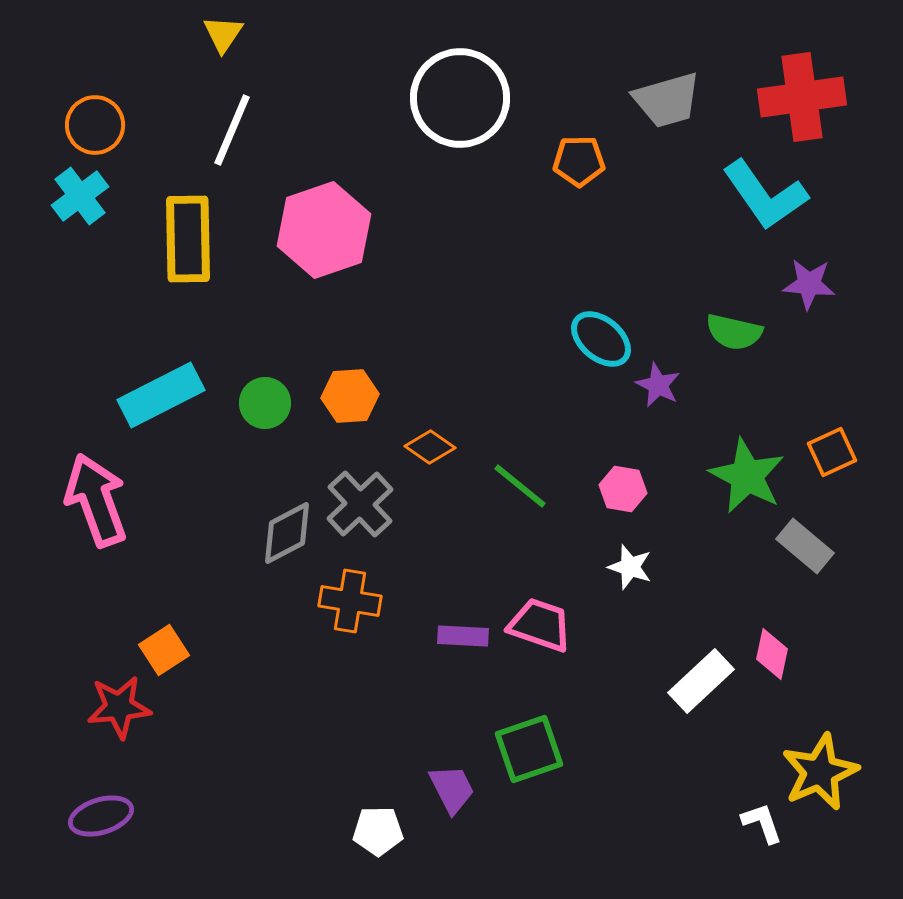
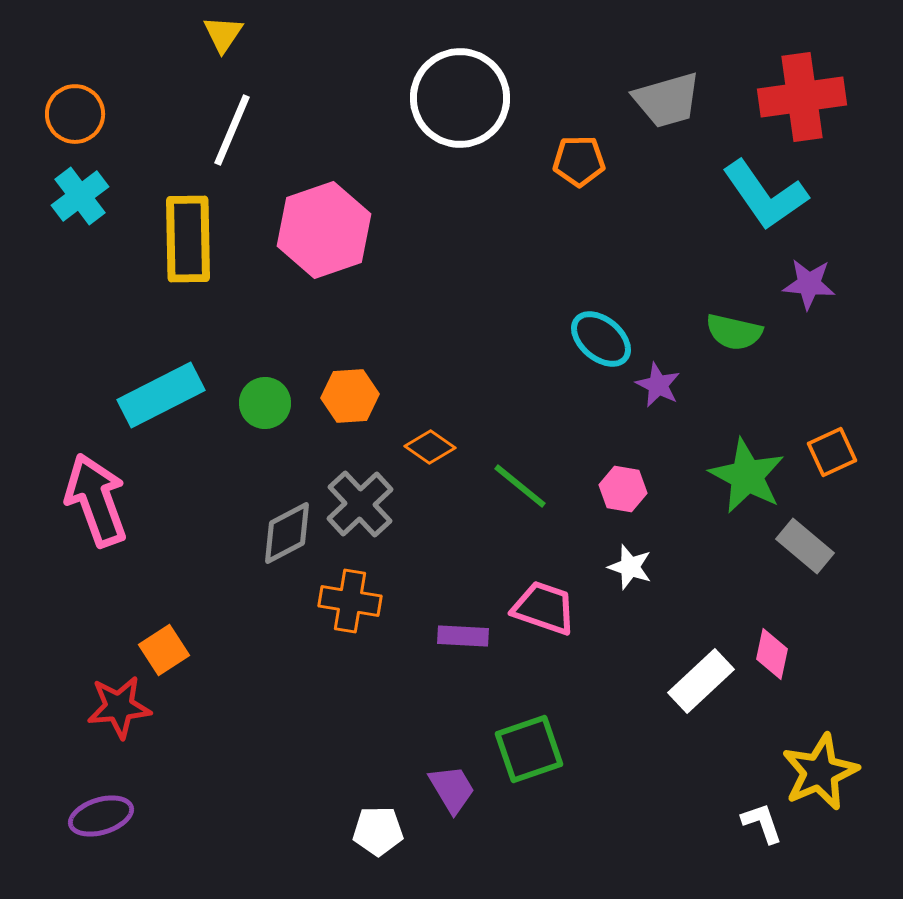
orange circle at (95, 125): moved 20 px left, 11 px up
pink trapezoid at (540, 625): moved 4 px right, 17 px up
purple trapezoid at (452, 789): rotated 4 degrees counterclockwise
